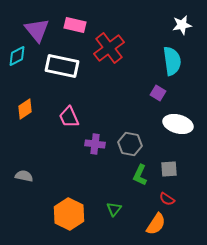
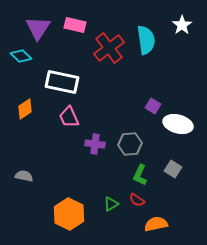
white star: rotated 24 degrees counterclockwise
purple triangle: moved 1 px right, 2 px up; rotated 12 degrees clockwise
cyan diamond: moved 4 px right; rotated 70 degrees clockwise
cyan semicircle: moved 26 px left, 21 px up
white rectangle: moved 16 px down
purple square: moved 5 px left, 13 px down
gray hexagon: rotated 15 degrees counterclockwise
gray square: moved 4 px right; rotated 36 degrees clockwise
red semicircle: moved 30 px left, 1 px down
green triangle: moved 3 px left, 5 px up; rotated 21 degrees clockwise
orange semicircle: rotated 135 degrees counterclockwise
